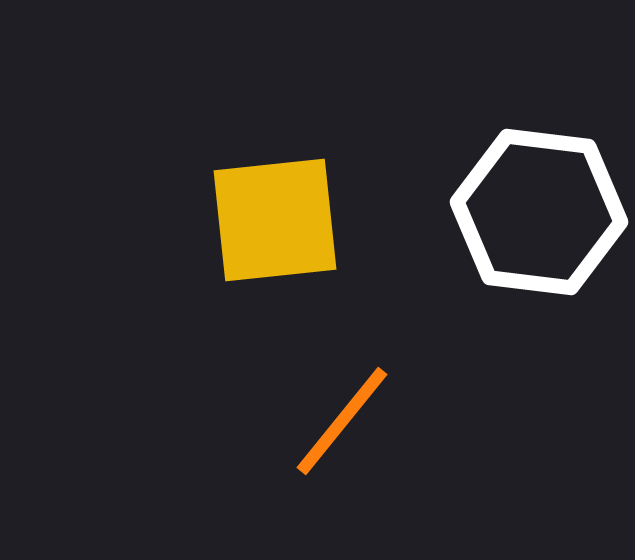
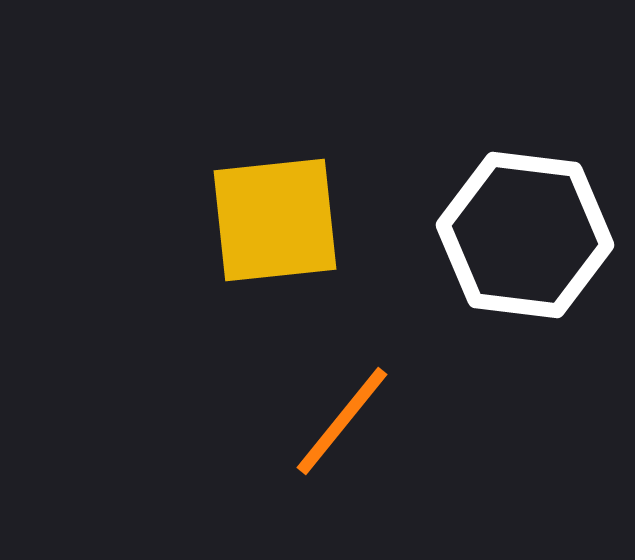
white hexagon: moved 14 px left, 23 px down
